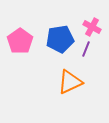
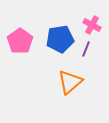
pink cross: moved 2 px up
orange triangle: rotated 16 degrees counterclockwise
